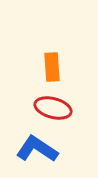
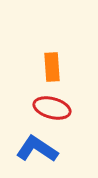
red ellipse: moved 1 px left
